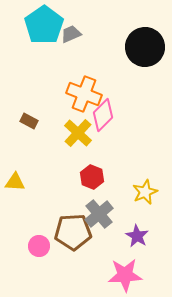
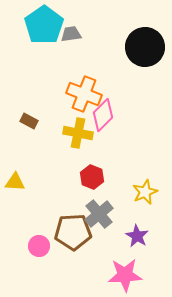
gray trapezoid: rotated 15 degrees clockwise
yellow cross: rotated 32 degrees counterclockwise
